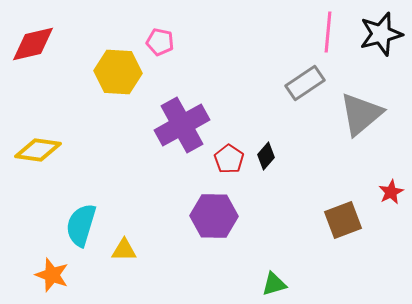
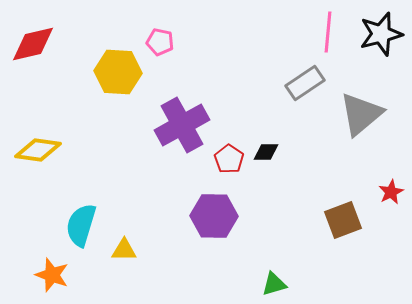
black diamond: moved 4 px up; rotated 48 degrees clockwise
